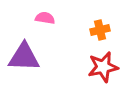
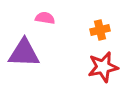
purple triangle: moved 4 px up
